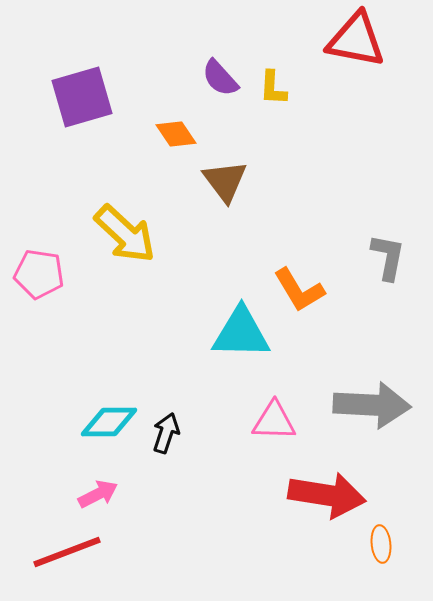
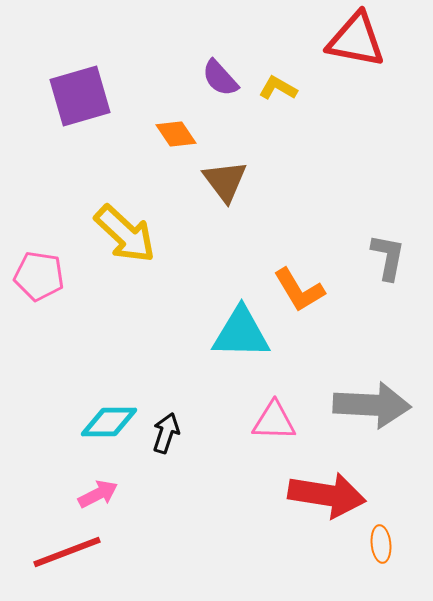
yellow L-shape: moved 5 px right; rotated 117 degrees clockwise
purple square: moved 2 px left, 1 px up
pink pentagon: moved 2 px down
